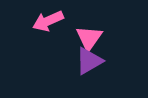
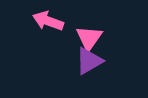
pink arrow: rotated 44 degrees clockwise
